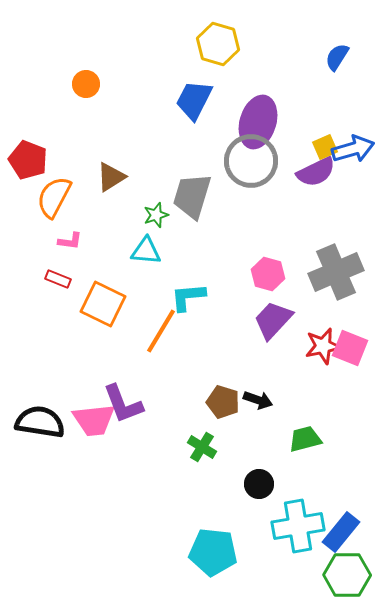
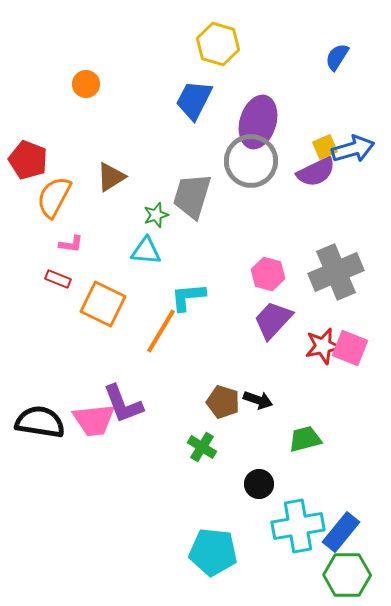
pink L-shape: moved 1 px right, 3 px down
